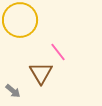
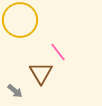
gray arrow: moved 2 px right
